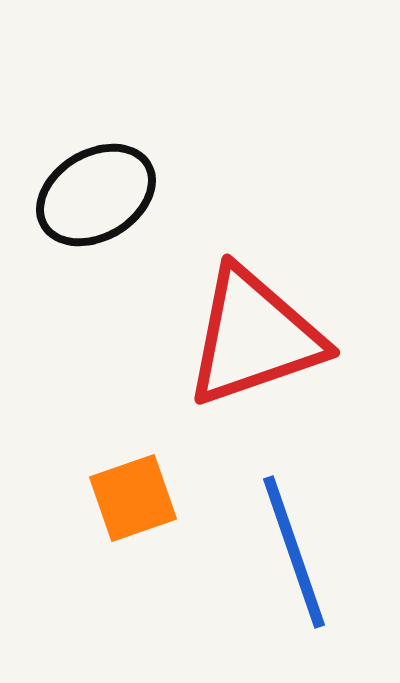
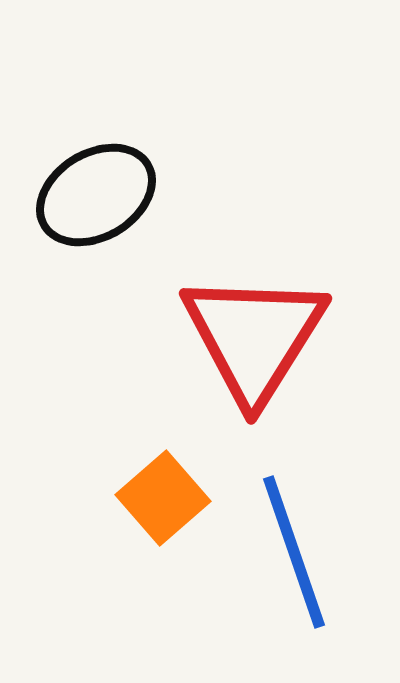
red triangle: rotated 39 degrees counterclockwise
orange square: moved 30 px right; rotated 22 degrees counterclockwise
